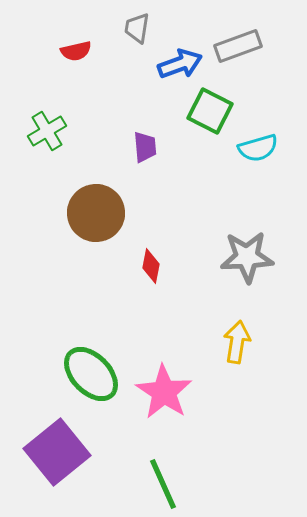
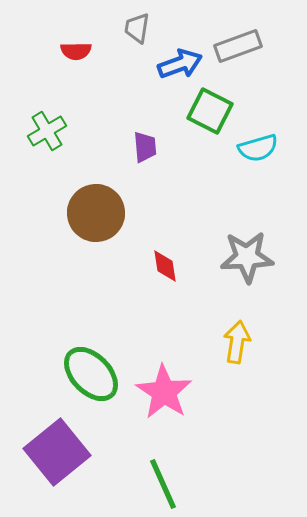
red semicircle: rotated 12 degrees clockwise
red diamond: moved 14 px right; rotated 20 degrees counterclockwise
